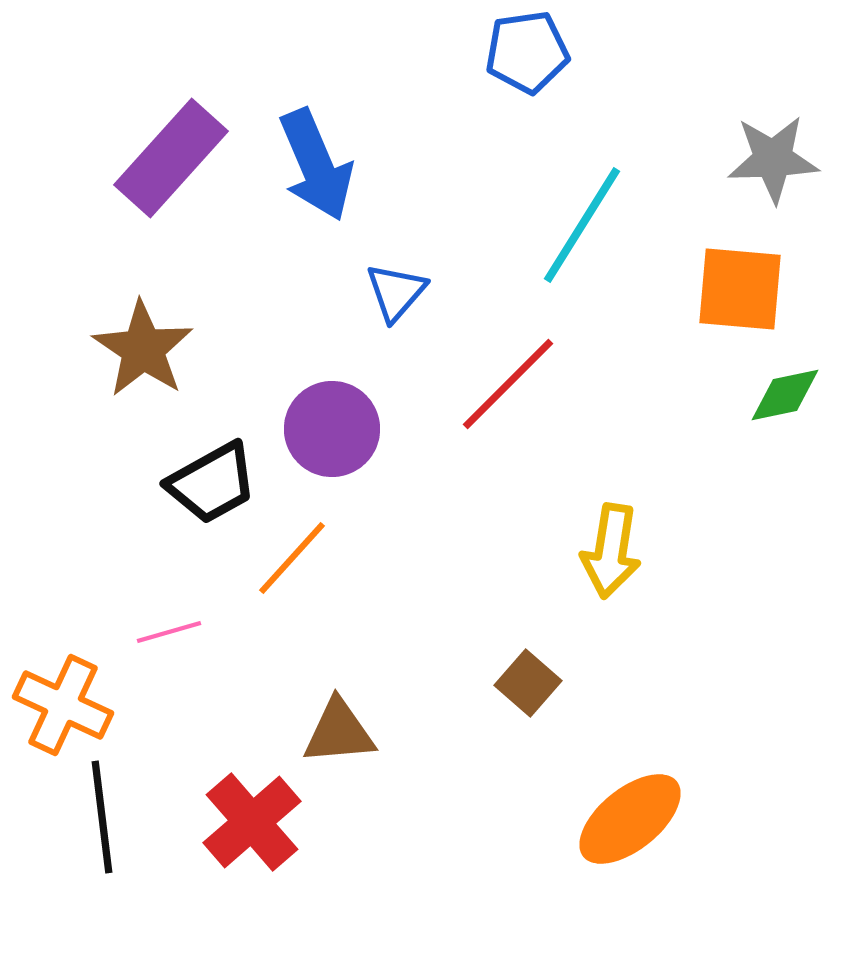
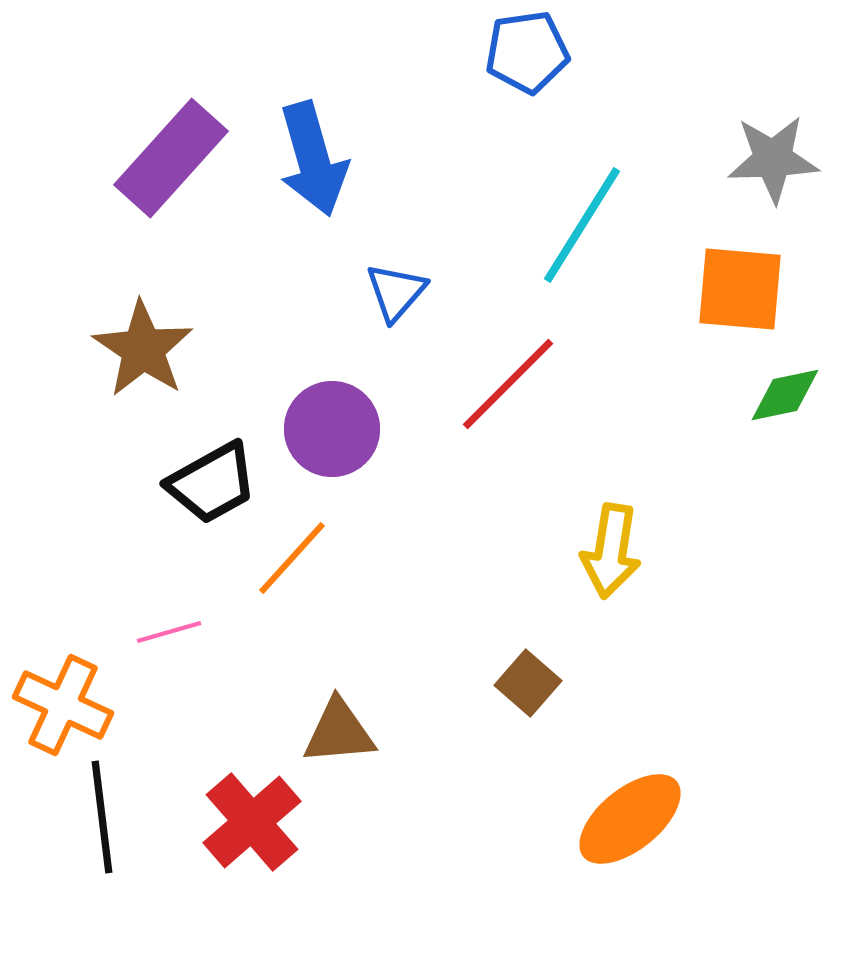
blue arrow: moved 3 px left, 6 px up; rotated 7 degrees clockwise
